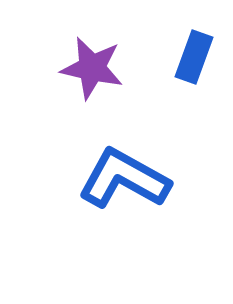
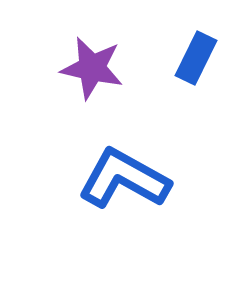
blue rectangle: moved 2 px right, 1 px down; rotated 6 degrees clockwise
